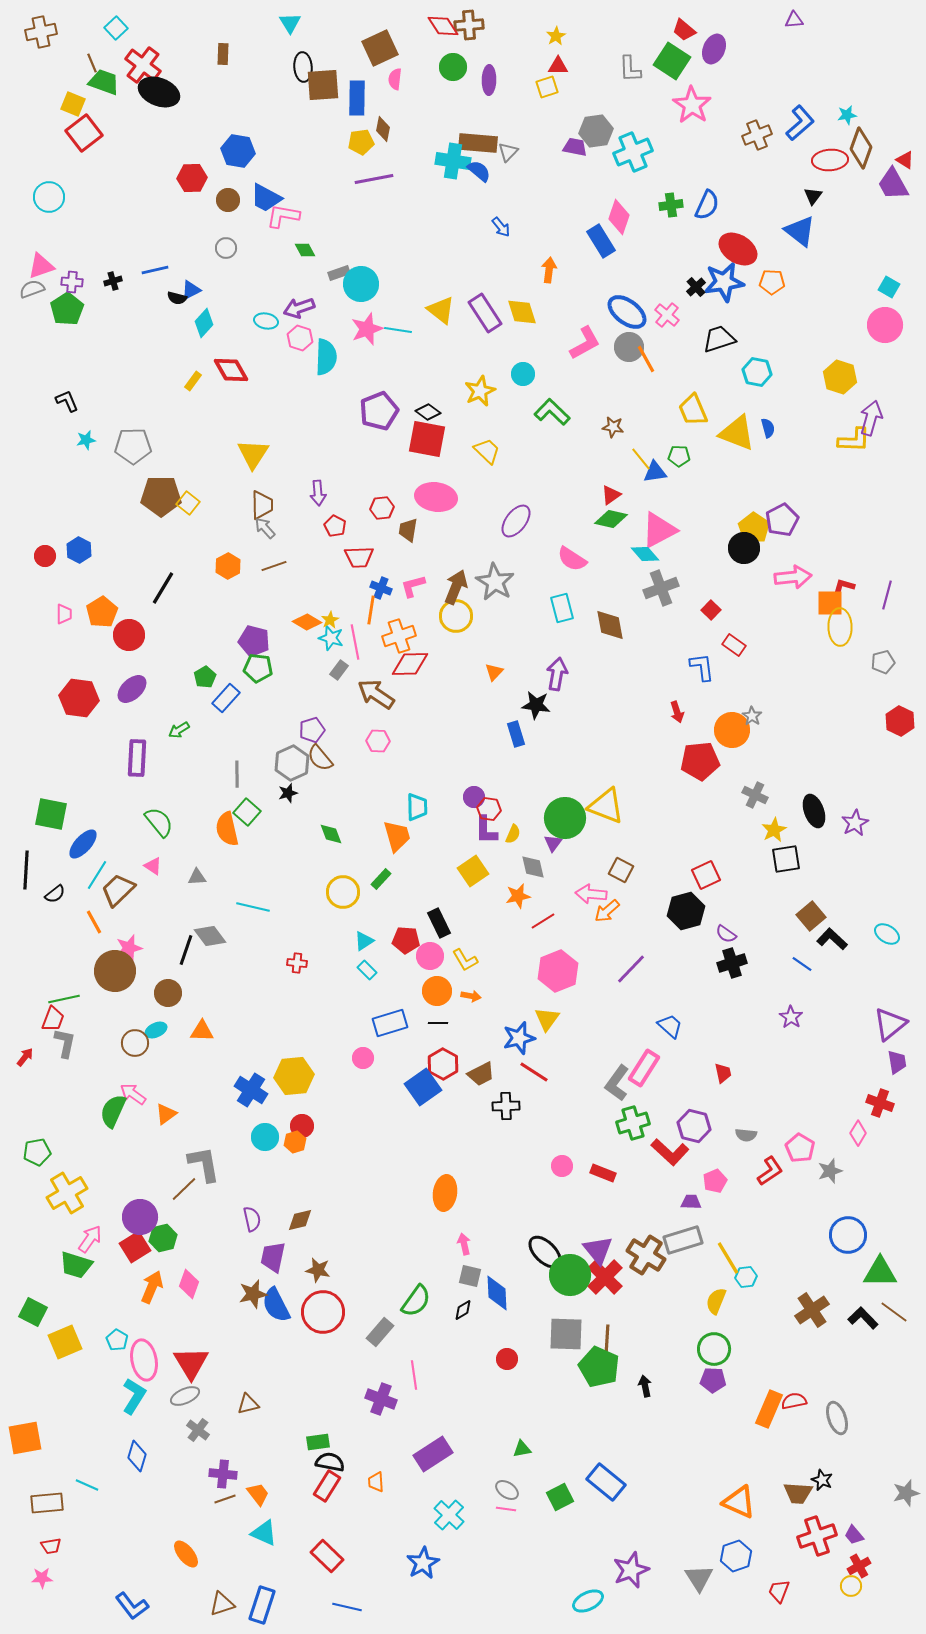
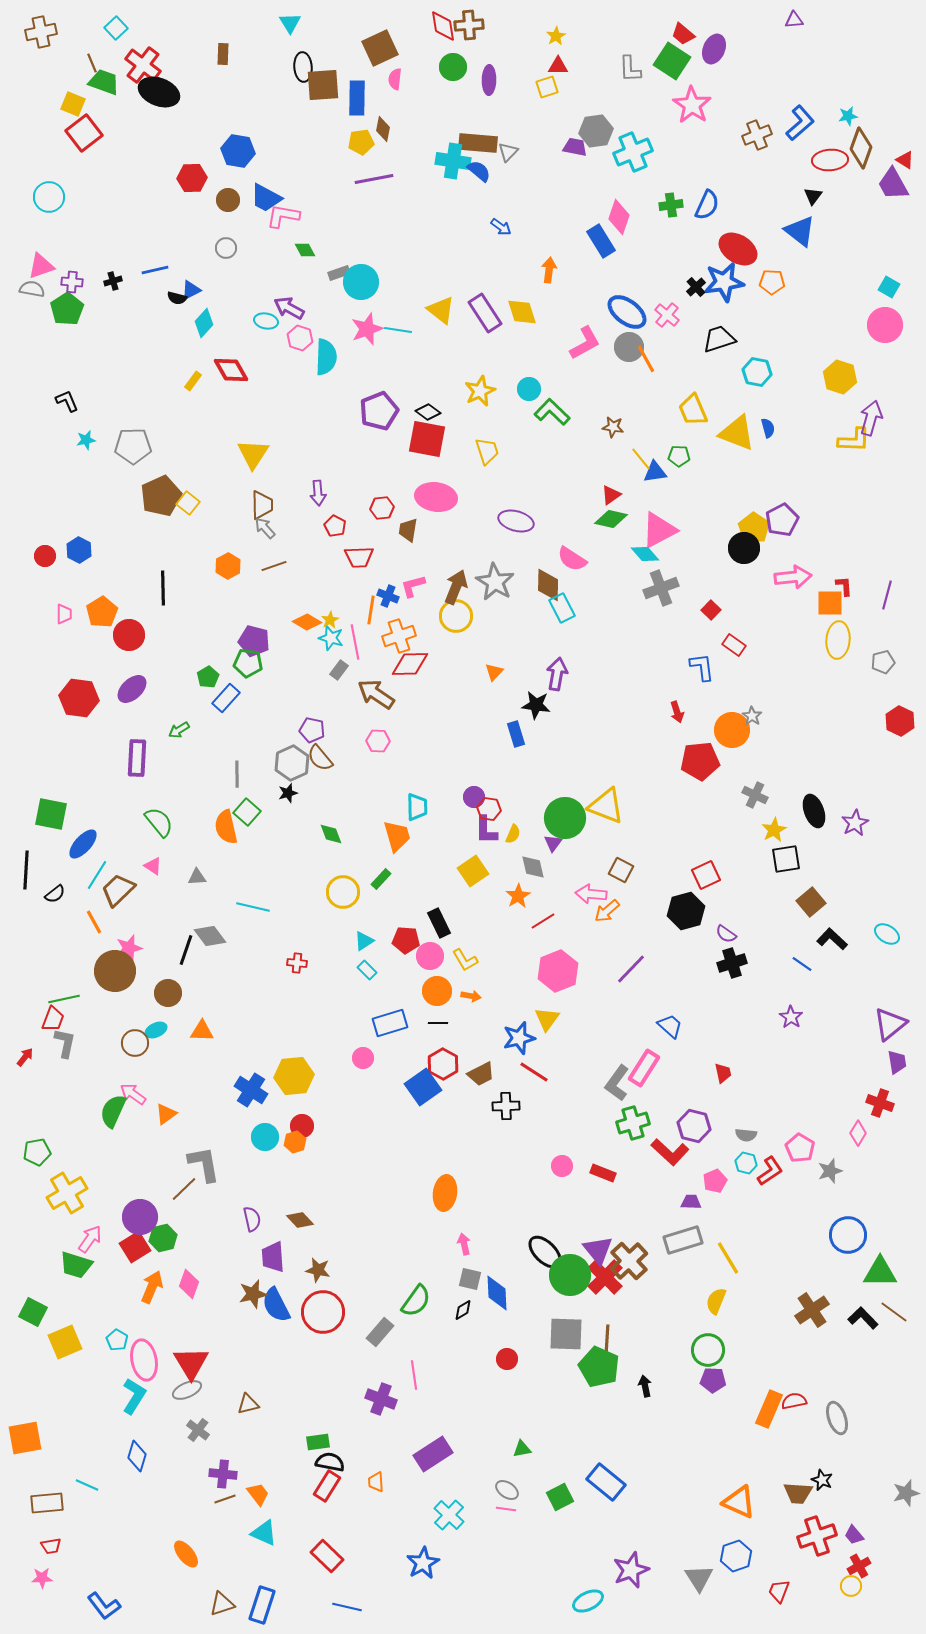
red diamond at (443, 26): rotated 24 degrees clockwise
red trapezoid at (684, 30): moved 1 px left, 4 px down
cyan star at (847, 115): moved 1 px right, 1 px down
blue arrow at (501, 227): rotated 15 degrees counterclockwise
cyan circle at (361, 284): moved 2 px up
gray semicircle at (32, 289): rotated 30 degrees clockwise
purple arrow at (299, 308): moved 10 px left; rotated 48 degrees clockwise
cyan circle at (523, 374): moved 6 px right, 15 px down
yellow trapezoid at (487, 451): rotated 28 degrees clockwise
brown pentagon at (161, 496): rotated 24 degrees counterclockwise
purple ellipse at (516, 521): rotated 68 degrees clockwise
red L-shape at (844, 586): rotated 70 degrees clockwise
black line at (163, 588): rotated 32 degrees counterclockwise
blue cross at (381, 588): moved 7 px right, 8 px down
cyan rectangle at (562, 608): rotated 12 degrees counterclockwise
brown diamond at (610, 625): moved 62 px left, 40 px up; rotated 12 degrees clockwise
yellow ellipse at (840, 627): moved 2 px left, 13 px down; rotated 6 degrees clockwise
green pentagon at (258, 668): moved 10 px left, 5 px up
green pentagon at (205, 677): moved 3 px right
purple pentagon at (312, 730): rotated 30 degrees clockwise
orange semicircle at (227, 829): moved 1 px left, 2 px up
orange star at (518, 896): rotated 20 degrees counterclockwise
brown square at (811, 916): moved 14 px up
brown diamond at (300, 1220): rotated 60 degrees clockwise
brown cross at (646, 1255): moved 17 px left, 6 px down; rotated 15 degrees clockwise
purple trapezoid at (273, 1257): rotated 16 degrees counterclockwise
gray square at (470, 1276): moved 3 px down
cyan hexagon at (746, 1277): moved 114 px up; rotated 20 degrees clockwise
green circle at (714, 1349): moved 6 px left, 1 px down
gray ellipse at (185, 1396): moved 2 px right, 6 px up
blue L-shape at (132, 1606): moved 28 px left
